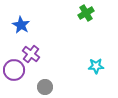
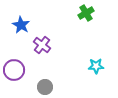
purple cross: moved 11 px right, 9 px up
